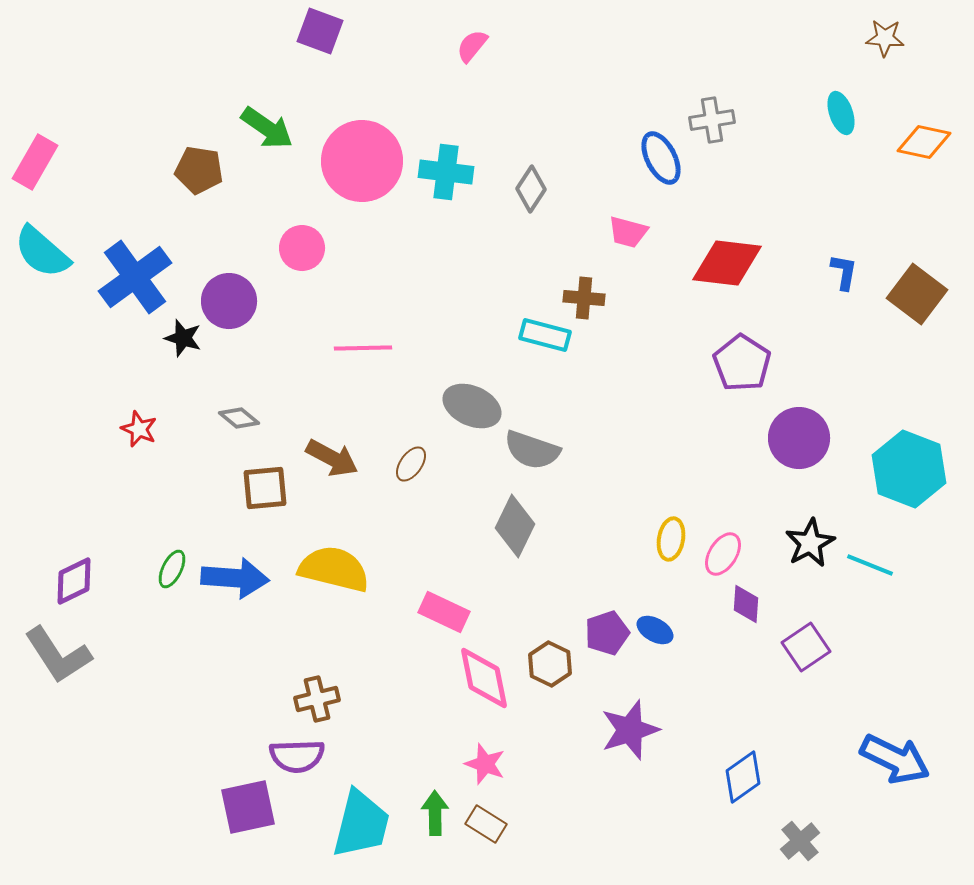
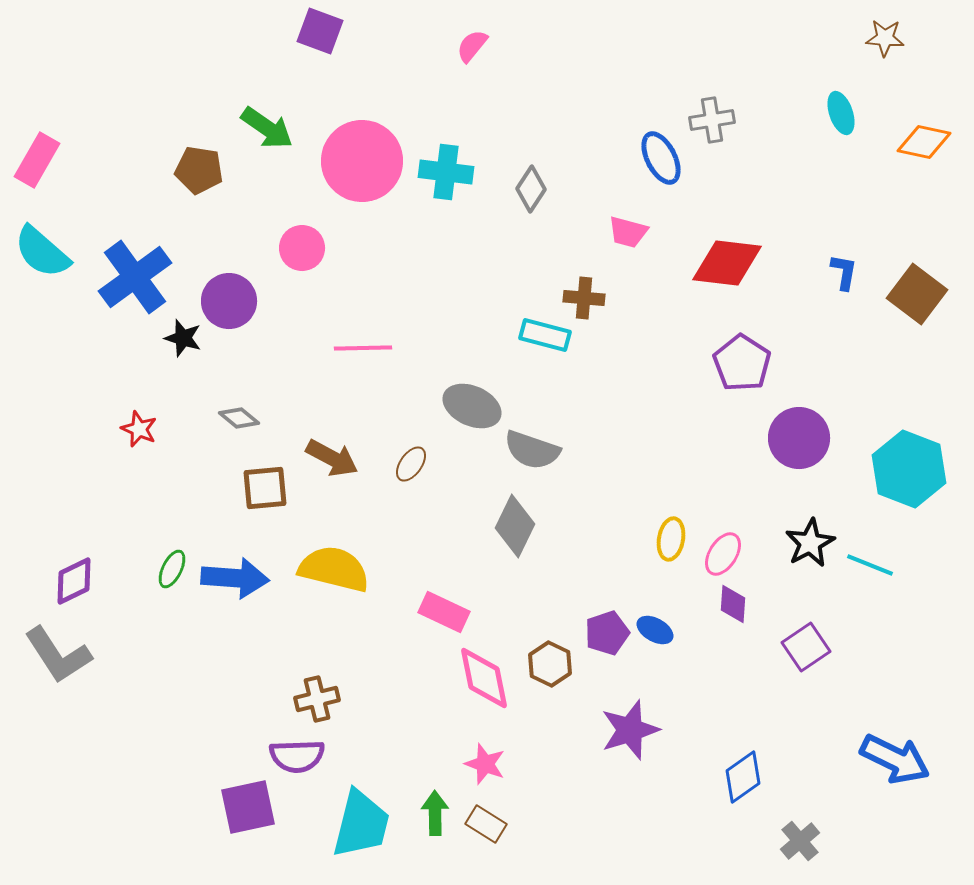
pink rectangle at (35, 162): moved 2 px right, 2 px up
purple diamond at (746, 604): moved 13 px left
